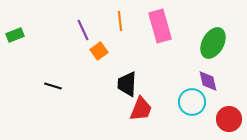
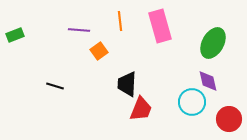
purple line: moved 4 px left; rotated 60 degrees counterclockwise
black line: moved 2 px right
